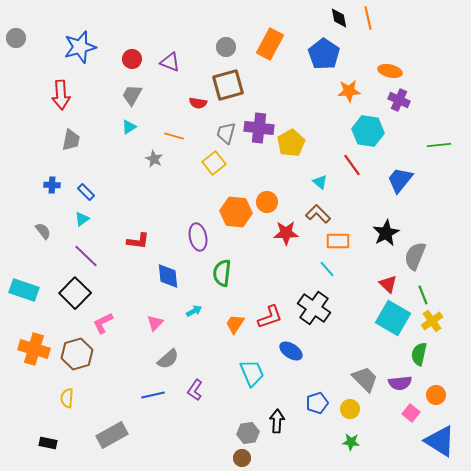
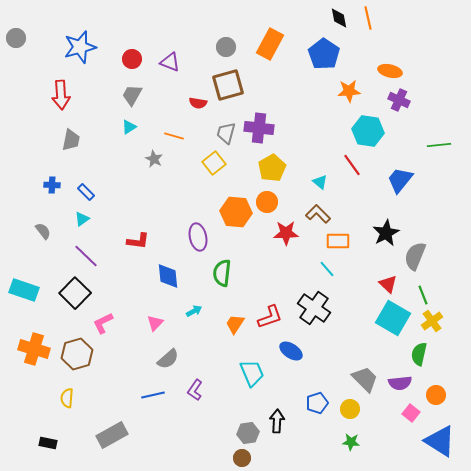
yellow pentagon at (291, 143): moved 19 px left, 25 px down
